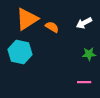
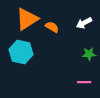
cyan hexagon: moved 1 px right
